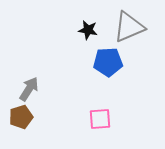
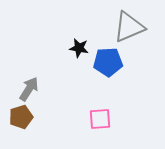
black star: moved 9 px left, 18 px down
